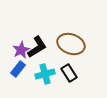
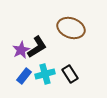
brown ellipse: moved 16 px up
blue rectangle: moved 6 px right, 7 px down
black rectangle: moved 1 px right, 1 px down
